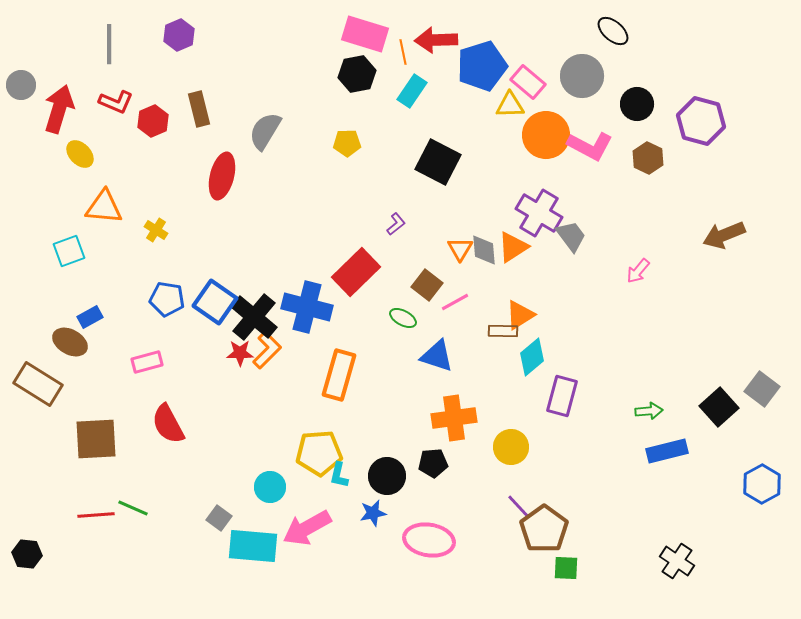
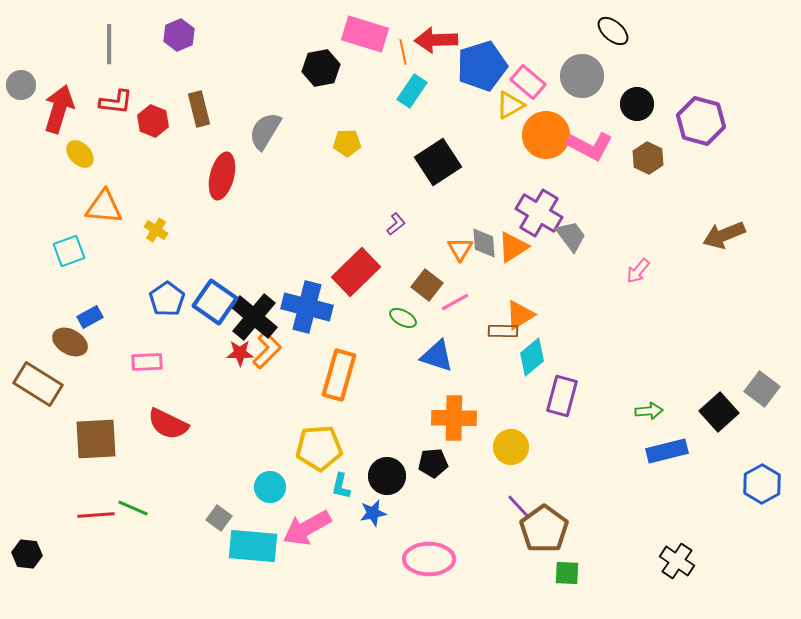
black hexagon at (357, 74): moved 36 px left, 6 px up
red L-shape at (116, 102): rotated 16 degrees counterclockwise
yellow triangle at (510, 105): rotated 28 degrees counterclockwise
red hexagon at (153, 121): rotated 16 degrees counterclockwise
black square at (438, 162): rotated 30 degrees clockwise
gray diamond at (484, 250): moved 7 px up
blue pentagon at (167, 299): rotated 28 degrees clockwise
pink rectangle at (147, 362): rotated 12 degrees clockwise
black square at (719, 407): moved 5 px down
orange cross at (454, 418): rotated 9 degrees clockwise
red semicircle at (168, 424): rotated 36 degrees counterclockwise
yellow pentagon at (319, 453): moved 5 px up
cyan L-shape at (339, 475): moved 2 px right, 11 px down
pink ellipse at (429, 540): moved 19 px down; rotated 9 degrees counterclockwise
green square at (566, 568): moved 1 px right, 5 px down
